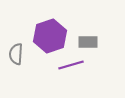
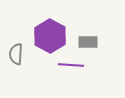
purple hexagon: rotated 12 degrees counterclockwise
purple line: rotated 20 degrees clockwise
